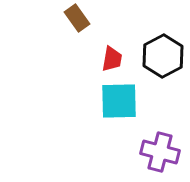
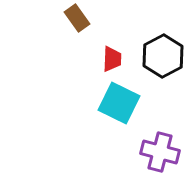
red trapezoid: rotated 8 degrees counterclockwise
cyan square: moved 2 px down; rotated 27 degrees clockwise
